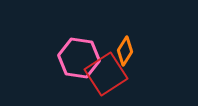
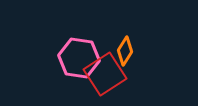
red square: moved 1 px left
